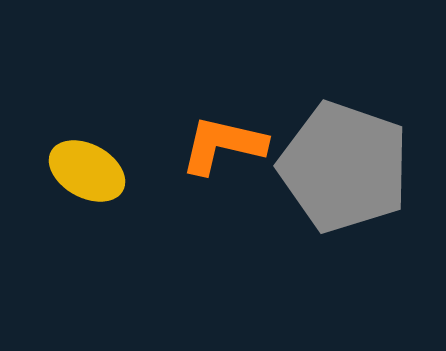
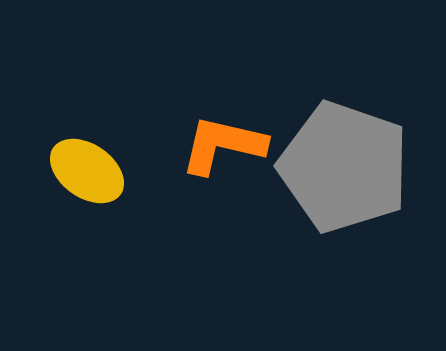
yellow ellipse: rotated 6 degrees clockwise
